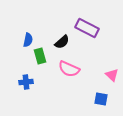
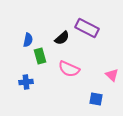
black semicircle: moved 4 px up
blue square: moved 5 px left
